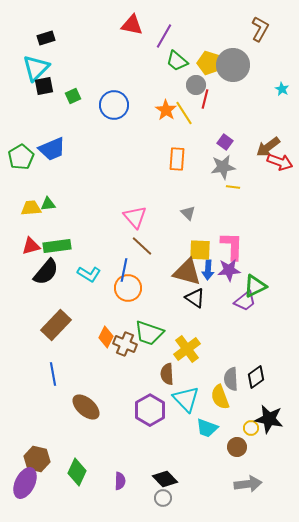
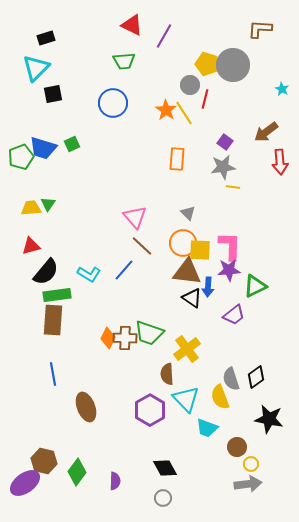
red triangle at (132, 25): rotated 15 degrees clockwise
brown L-shape at (260, 29): rotated 115 degrees counterclockwise
green trapezoid at (177, 61): moved 53 px left; rotated 45 degrees counterclockwise
yellow pentagon at (209, 63): moved 2 px left, 1 px down
gray circle at (196, 85): moved 6 px left
black square at (44, 86): moved 9 px right, 8 px down
green square at (73, 96): moved 1 px left, 48 px down
blue circle at (114, 105): moved 1 px left, 2 px up
brown arrow at (268, 147): moved 2 px left, 15 px up
blue trapezoid at (52, 149): moved 9 px left, 1 px up; rotated 40 degrees clockwise
green pentagon at (21, 157): rotated 10 degrees clockwise
red arrow at (280, 162): rotated 65 degrees clockwise
green triangle at (48, 204): rotated 49 degrees counterclockwise
green rectangle at (57, 246): moved 49 px down
pink L-shape at (232, 246): moved 2 px left
blue line at (124, 270): rotated 30 degrees clockwise
blue arrow at (208, 270): moved 17 px down
brown triangle at (187, 272): rotated 8 degrees counterclockwise
orange circle at (128, 288): moved 55 px right, 45 px up
black triangle at (195, 298): moved 3 px left
purple trapezoid at (245, 301): moved 11 px left, 14 px down
brown rectangle at (56, 325): moved 3 px left, 5 px up; rotated 40 degrees counterclockwise
orange diamond at (106, 337): moved 2 px right, 1 px down
brown cross at (125, 344): moved 6 px up; rotated 20 degrees counterclockwise
gray semicircle at (231, 379): rotated 15 degrees counterclockwise
brown ellipse at (86, 407): rotated 28 degrees clockwise
yellow circle at (251, 428): moved 36 px down
brown hexagon at (37, 459): moved 7 px right, 2 px down
green diamond at (77, 472): rotated 12 degrees clockwise
black diamond at (165, 479): moved 11 px up; rotated 15 degrees clockwise
purple semicircle at (120, 481): moved 5 px left
purple ellipse at (25, 483): rotated 28 degrees clockwise
